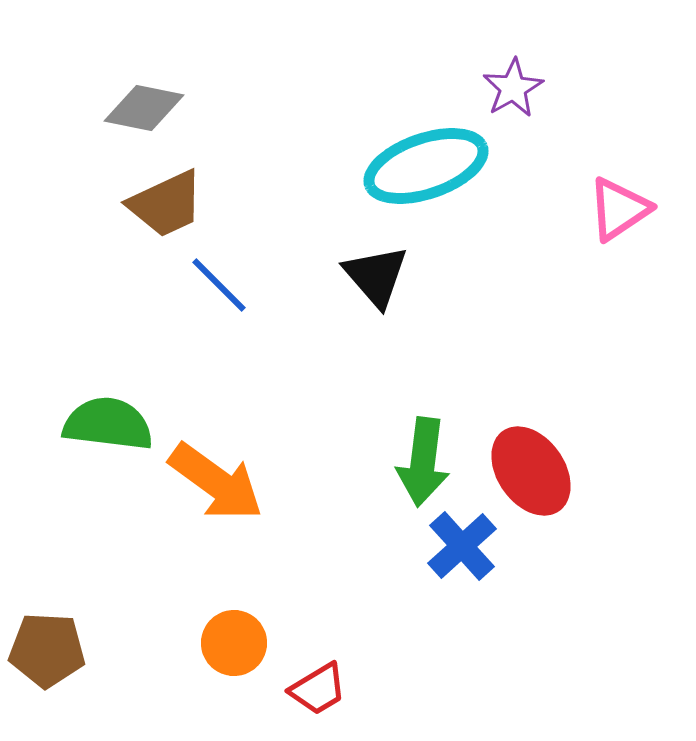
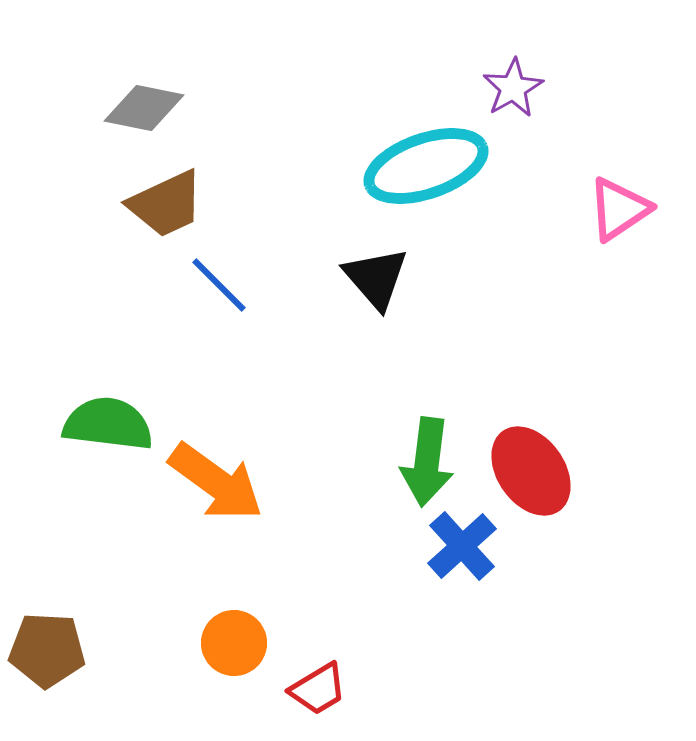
black triangle: moved 2 px down
green arrow: moved 4 px right
